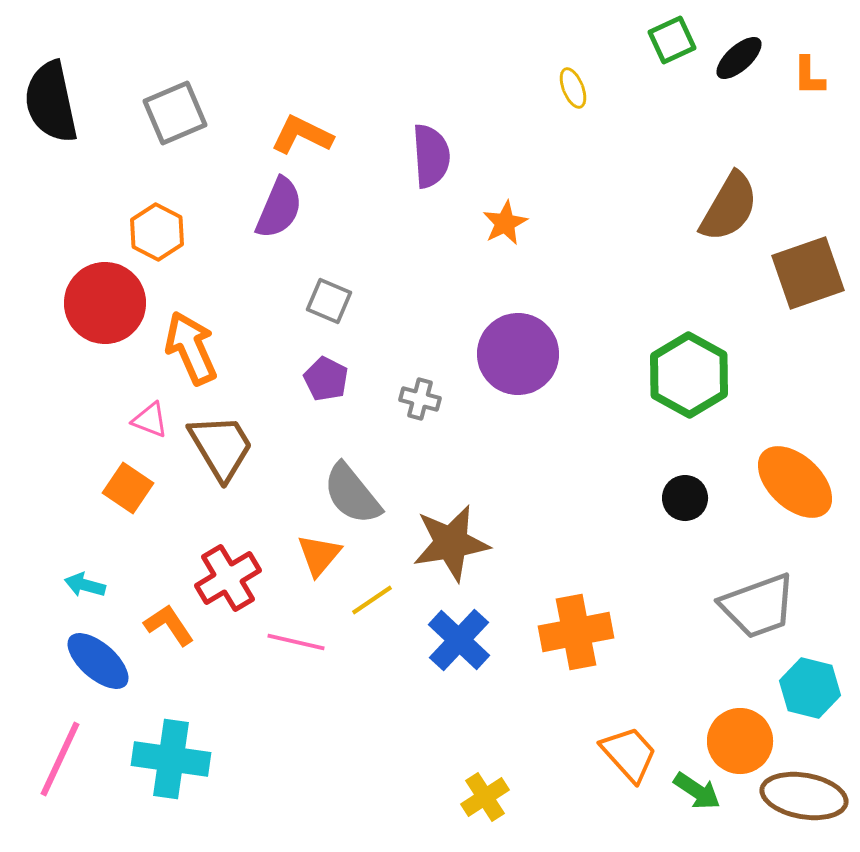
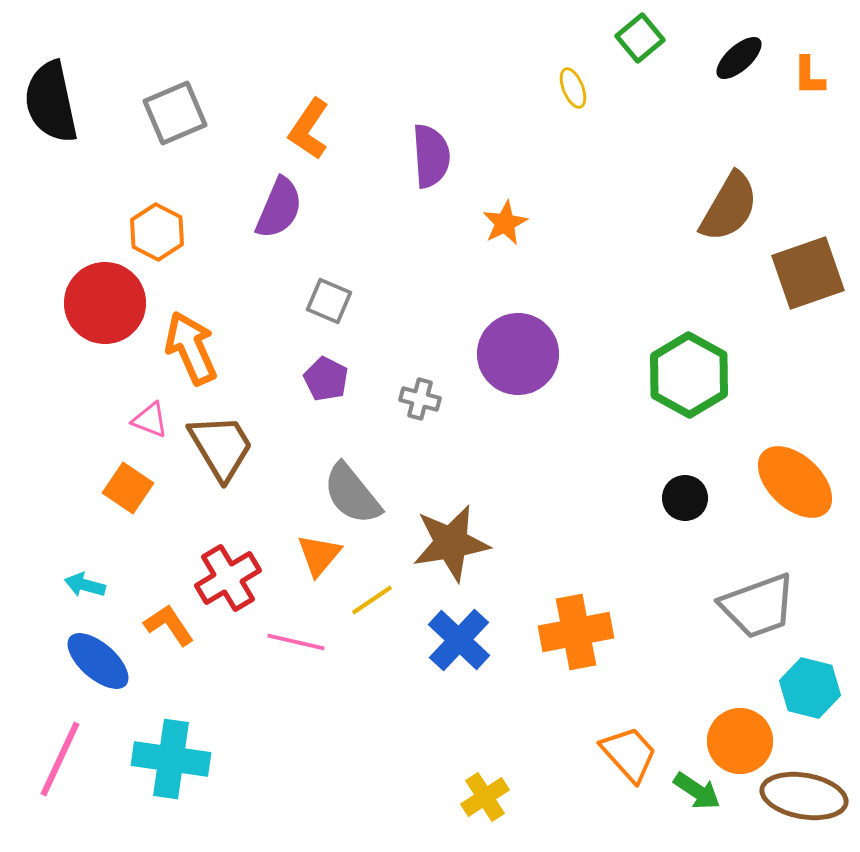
green square at (672, 40): moved 32 px left, 2 px up; rotated 15 degrees counterclockwise
orange L-shape at (302, 135): moved 7 px right, 6 px up; rotated 82 degrees counterclockwise
